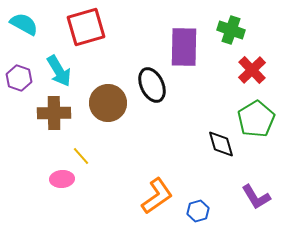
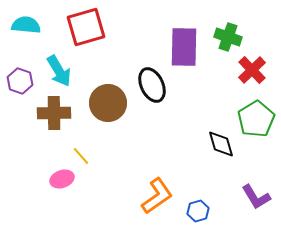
cyan semicircle: moved 2 px right, 1 px down; rotated 24 degrees counterclockwise
green cross: moved 3 px left, 7 px down
purple hexagon: moved 1 px right, 3 px down
pink ellipse: rotated 15 degrees counterclockwise
